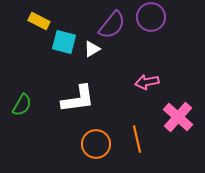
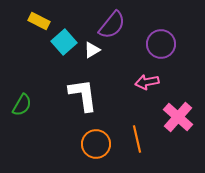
purple circle: moved 10 px right, 27 px down
cyan square: rotated 35 degrees clockwise
white triangle: moved 1 px down
white L-shape: moved 5 px right, 4 px up; rotated 90 degrees counterclockwise
